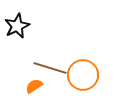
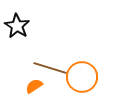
black star: rotated 15 degrees counterclockwise
orange circle: moved 1 px left, 2 px down
